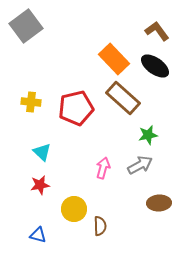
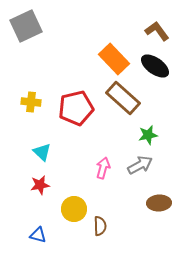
gray square: rotated 12 degrees clockwise
